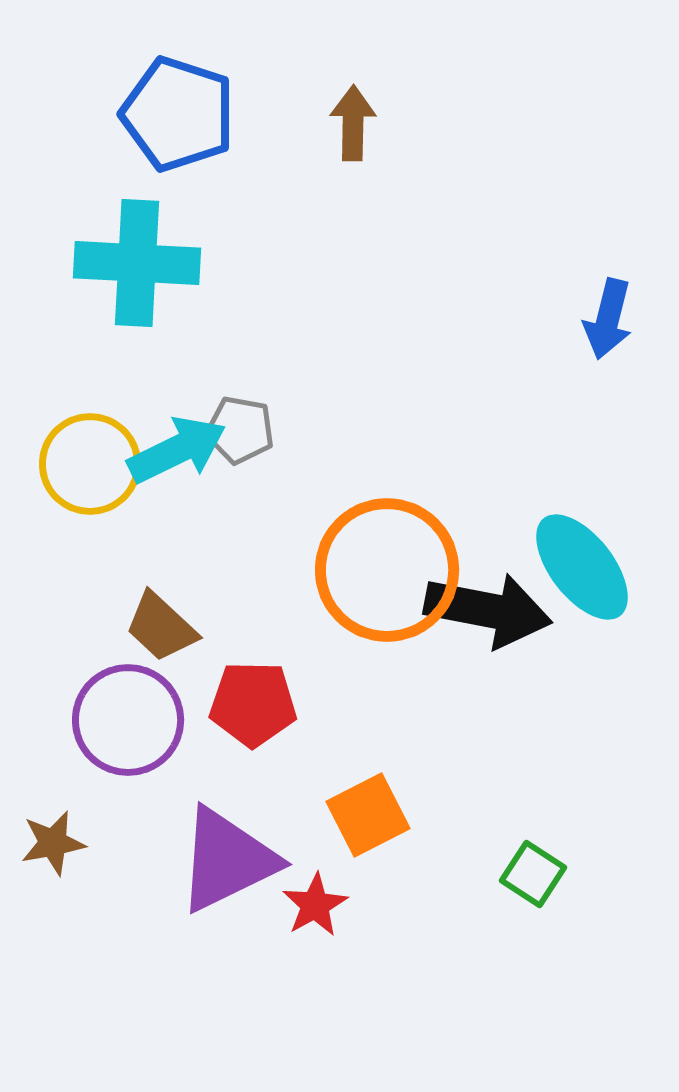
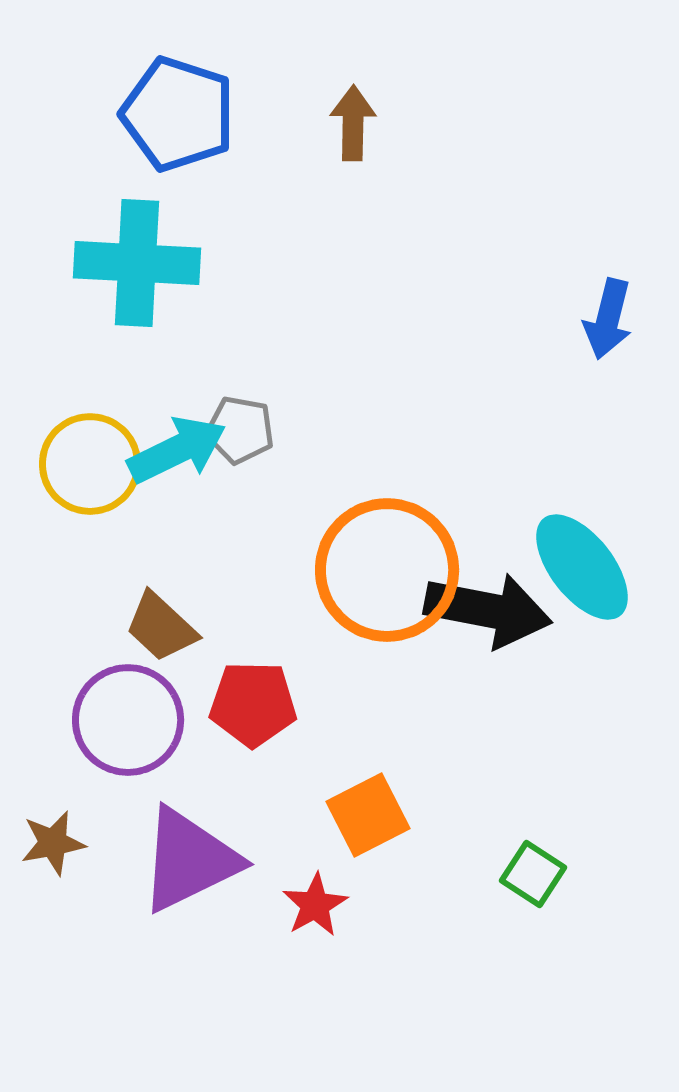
purple triangle: moved 38 px left
